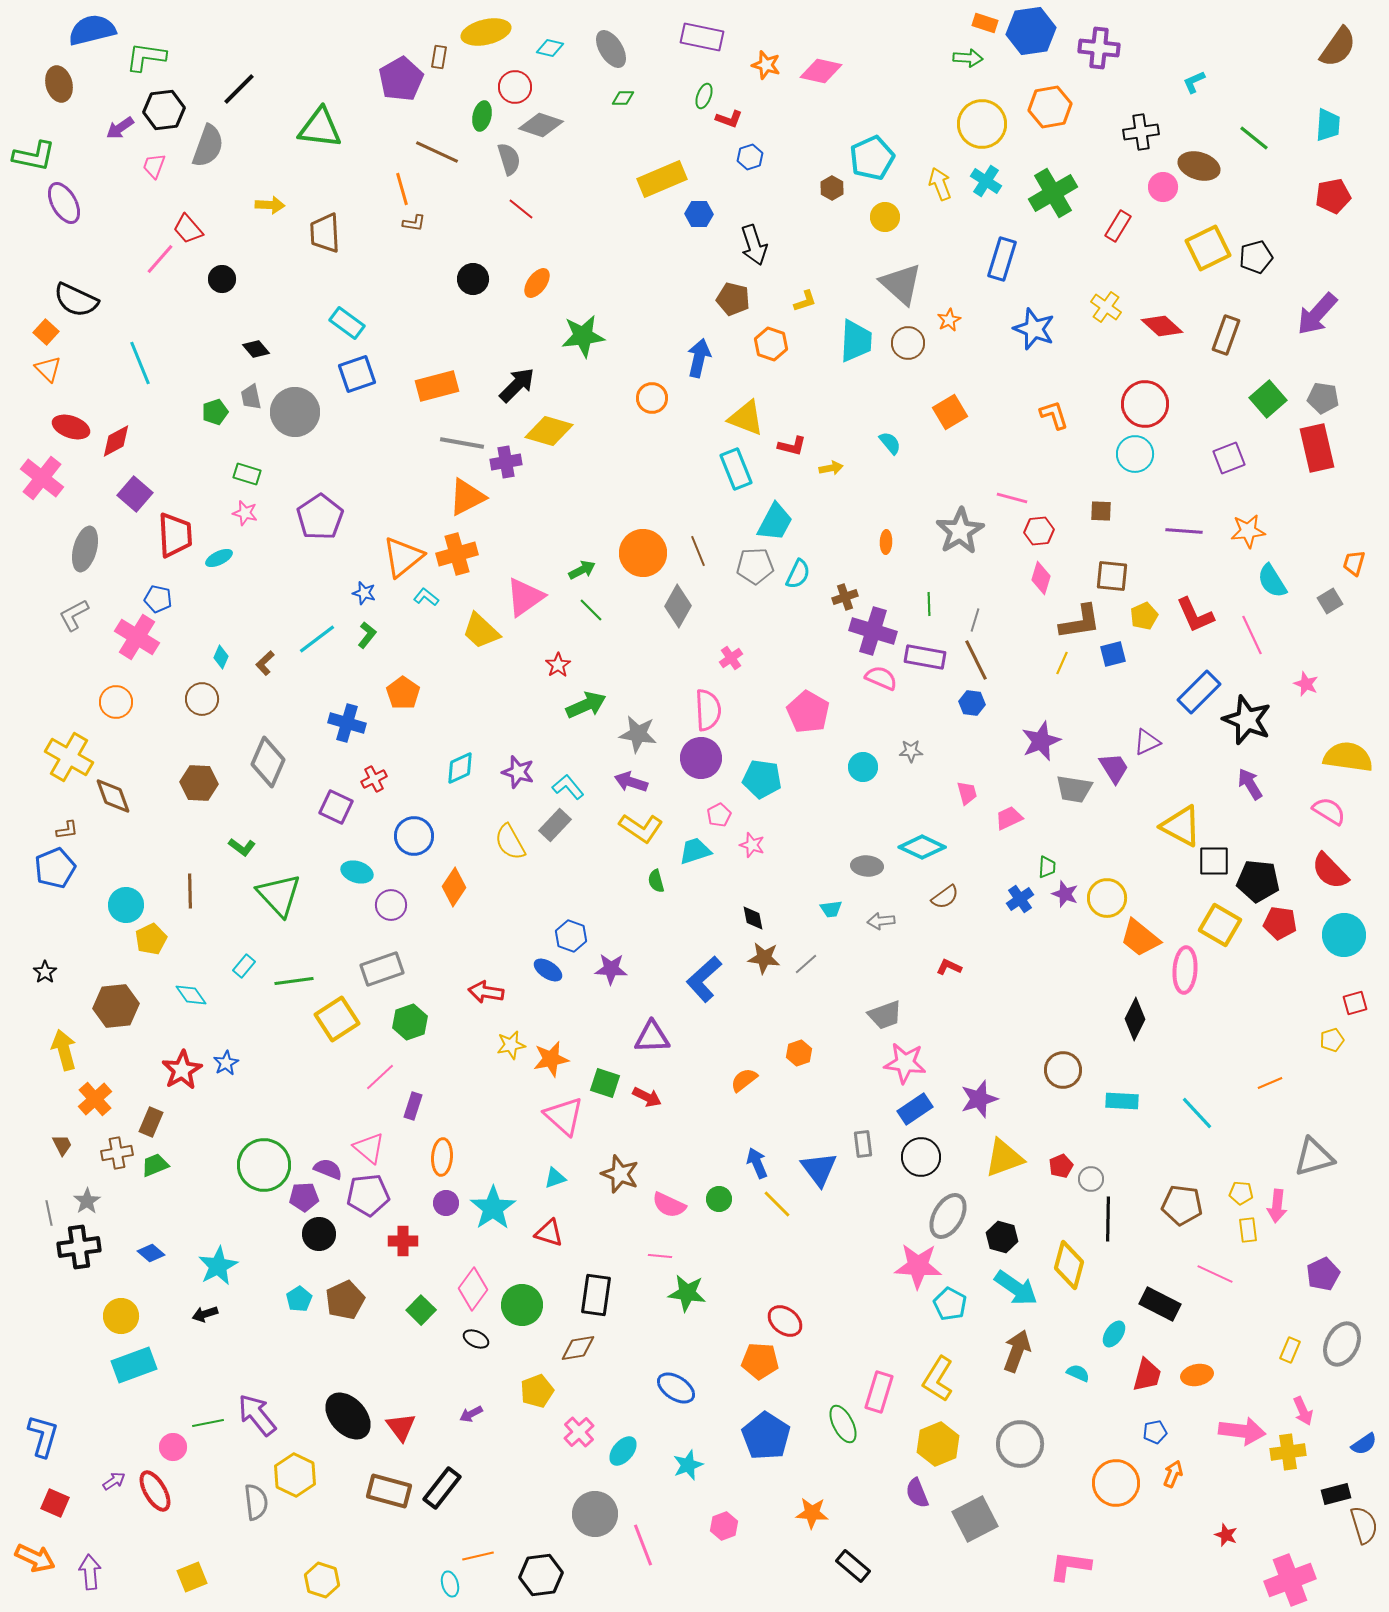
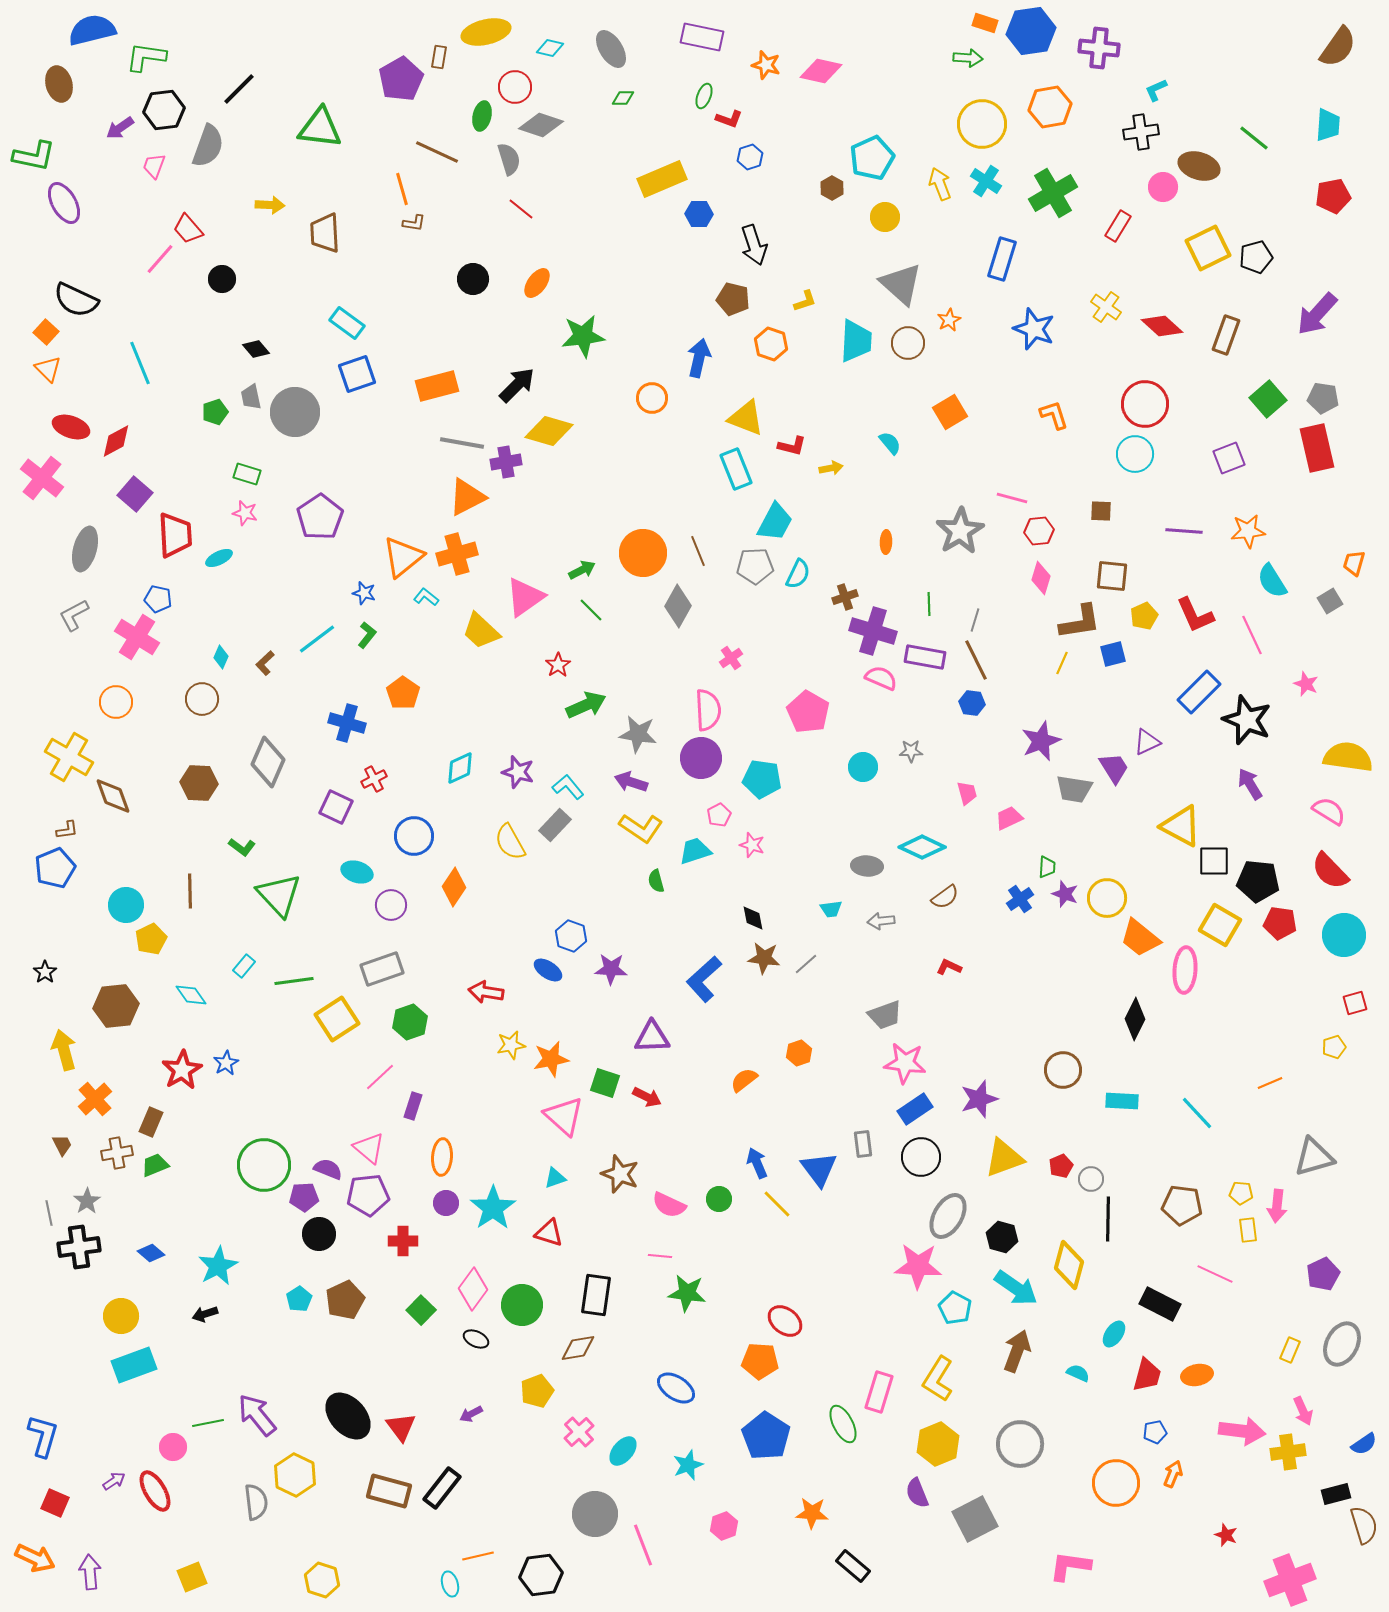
cyan L-shape at (1194, 82): moved 38 px left, 8 px down
yellow pentagon at (1332, 1040): moved 2 px right, 7 px down
cyan pentagon at (950, 1304): moved 5 px right, 4 px down
